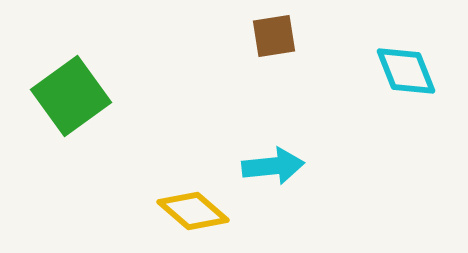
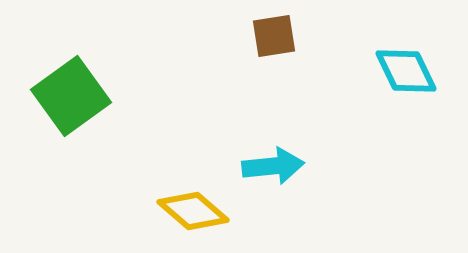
cyan diamond: rotated 4 degrees counterclockwise
